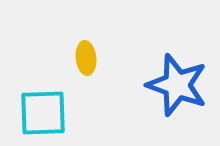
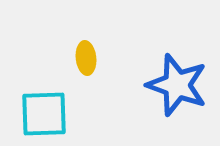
cyan square: moved 1 px right, 1 px down
